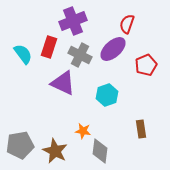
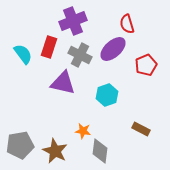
red semicircle: rotated 36 degrees counterclockwise
purple triangle: rotated 12 degrees counterclockwise
brown rectangle: rotated 54 degrees counterclockwise
